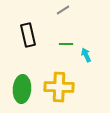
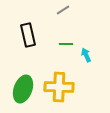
green ellipse: moved 1 px right; rotated 16 degrees clockwise
